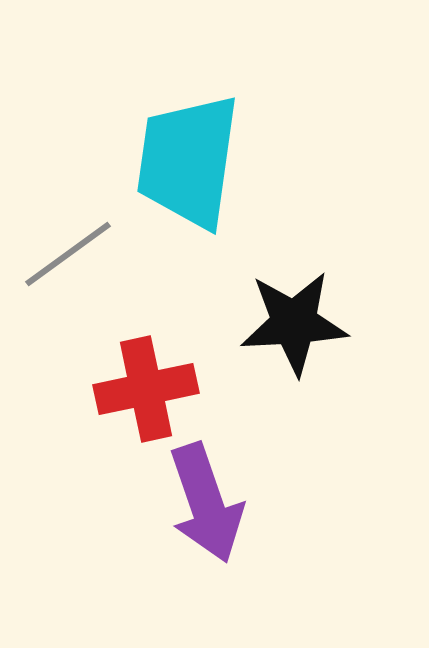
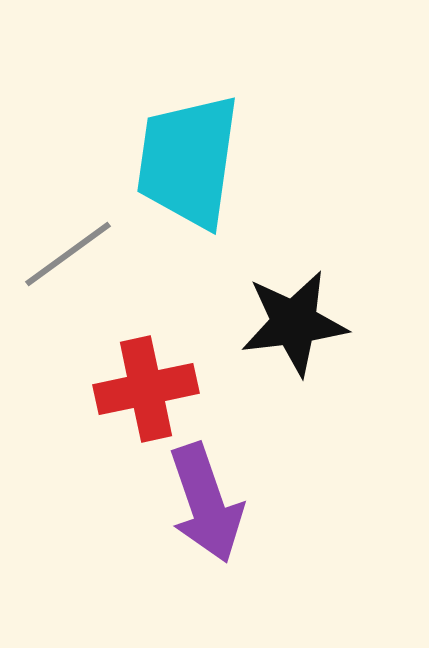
black star: rotated 4 degrees counterclockwise
